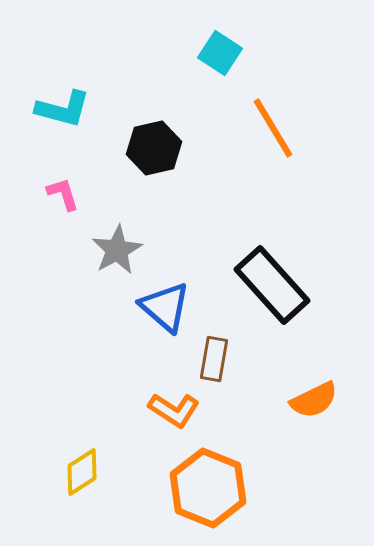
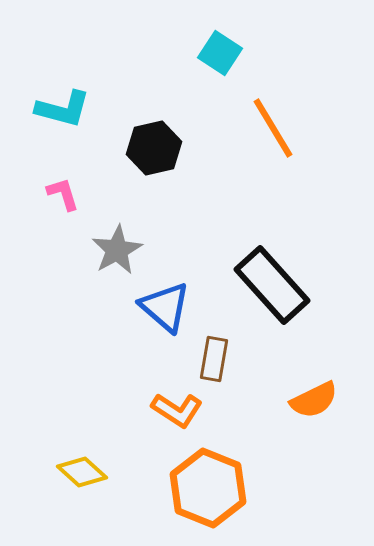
orange L-shape: moved 3 px right
yellow diamond: rotated 75 degrees clockwise
